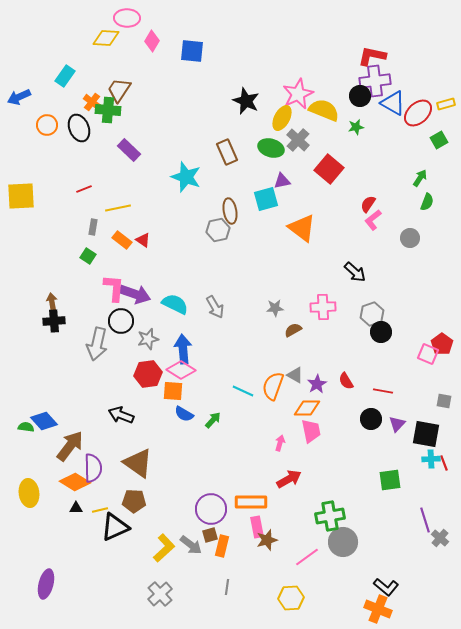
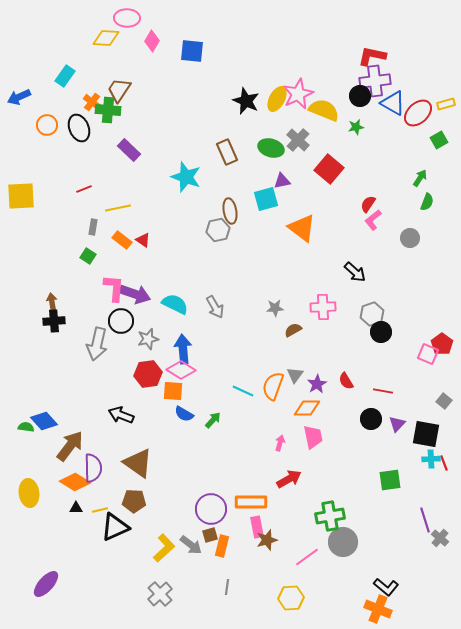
yellow ellipse at (282, 118): moved 5 px left, 19 px up
gray triangle at (295, 375): rotated 36 degrees clockwise
gray square at (444, 401): rotated 28 degrees clockwise
pink trapezoid at (311, 431): moved 2 px right, 6 px down
purple ellipse at (46, 584): rotated 28 degrees clockwise
